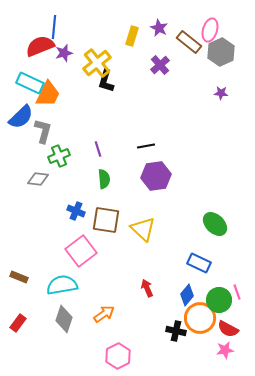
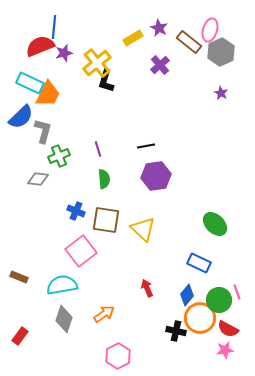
yellow rectangle at (132, 36): moved 1 px right, 2 px down; rotated 42 degrees clockwise
purple star at (221, 93): rotated 24 degrees clockwise
red rectangle at (18, 323): moved 2 px right, 13 px down
